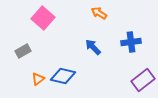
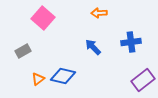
orange arrow: rotated 35 degrees counterclockwise
